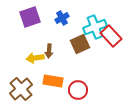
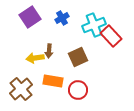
purple square: rotated 15 degrees counterclockwise
cyan cross: moved 1 px left, 2 px up
brown square: moved 2 px left, 13 px down
